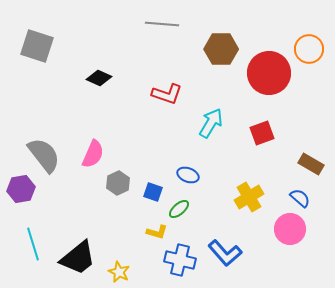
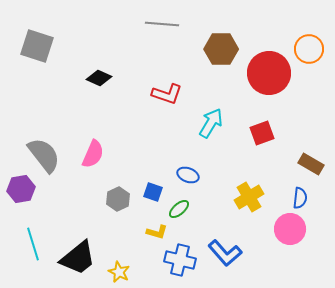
gray hexagon: moved 16 px down
blue semicircle: rotated 55 degrees clockwise
